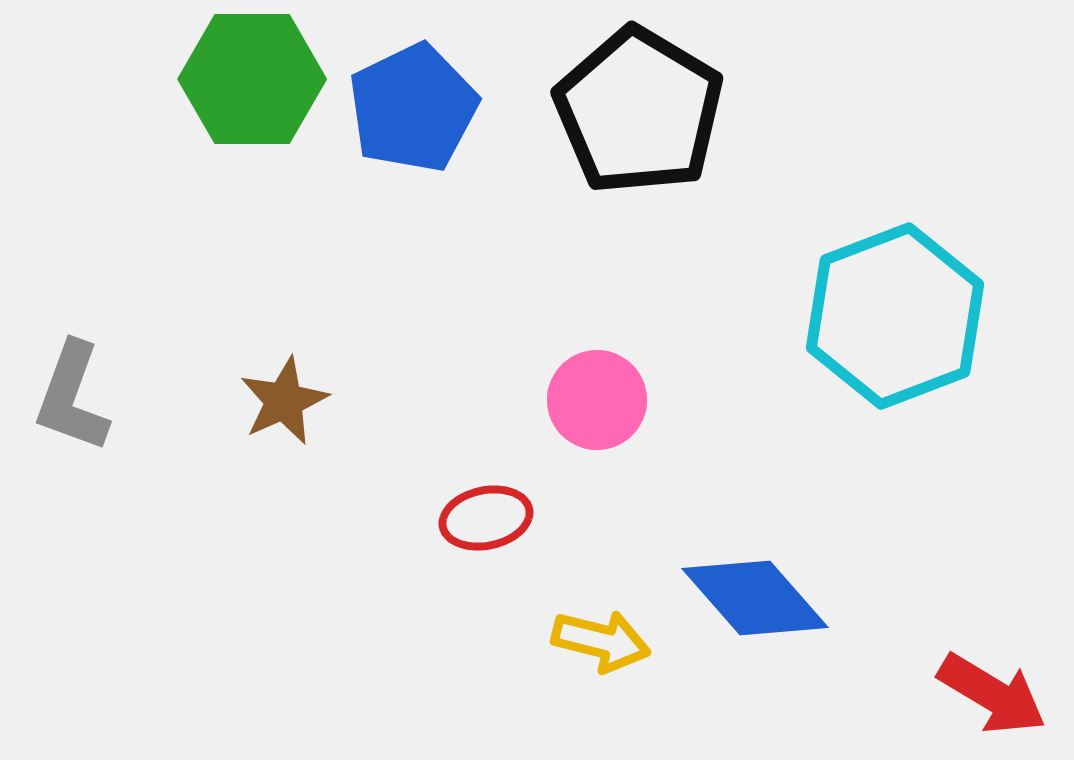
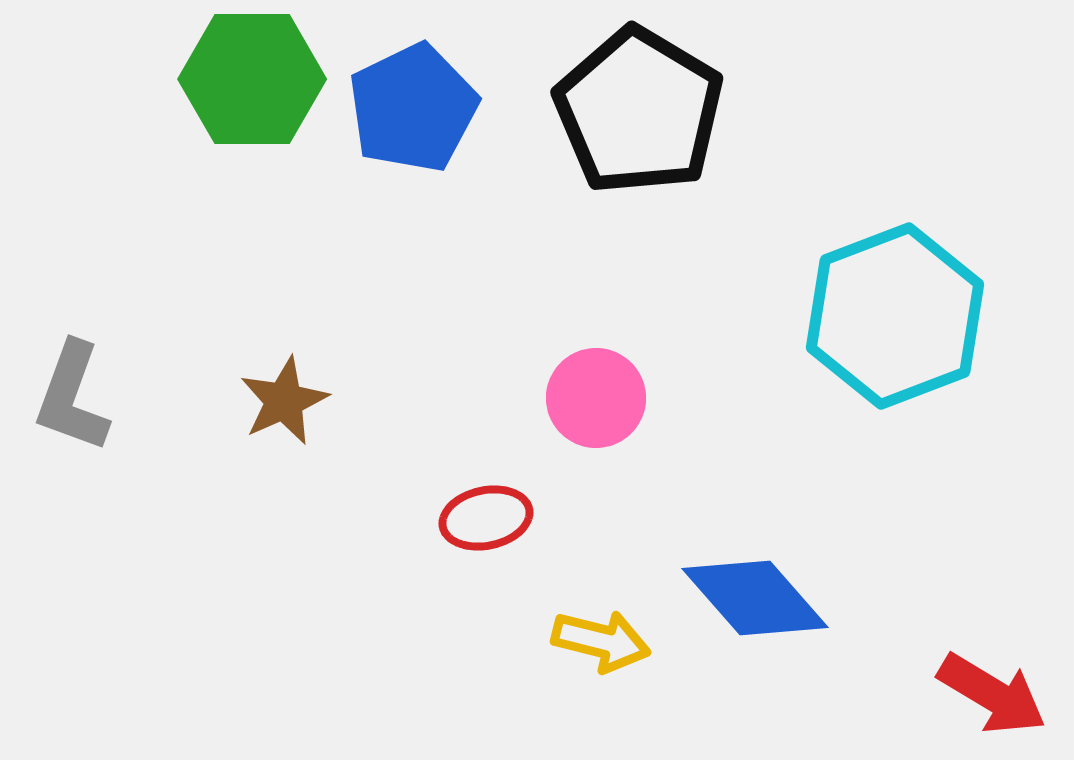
pink circle: moved 1 px left, 2 px up
